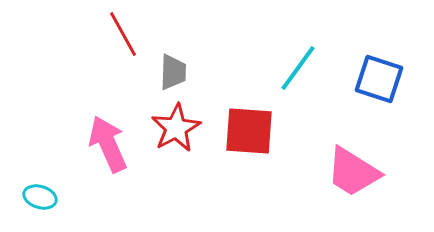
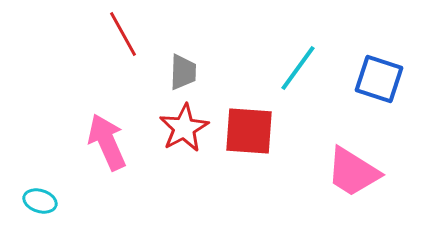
gray trapezoid: moved 10 px right
red star: moved 8 px right
pink arrow: moved 1 px left, 2 px up
cyan ellipse: moved 4 px down
